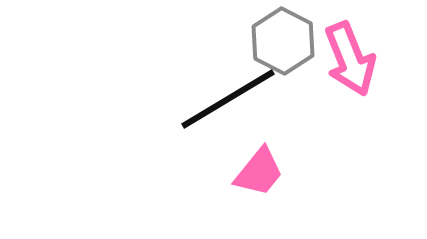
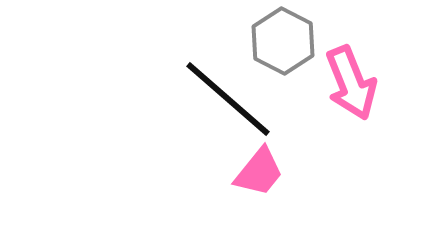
pink arrow: moved 1 px right, 24 px down
black line: rotated 72 degrees clockwise
